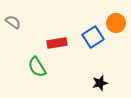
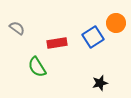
gray semicircle: moved 4 px right, 6 px down
